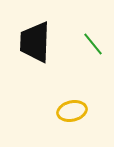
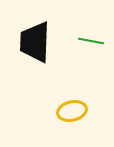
green line: moved 2 px left, 3 px up; rotated 40 degrees counterclockwise
